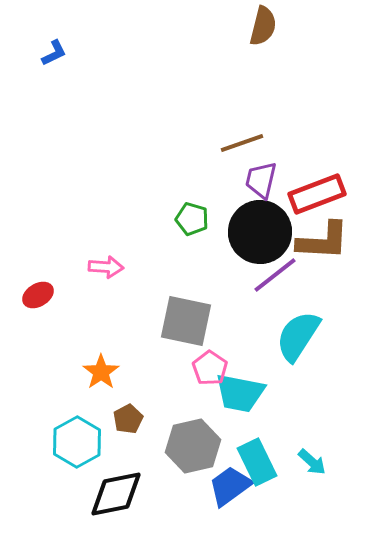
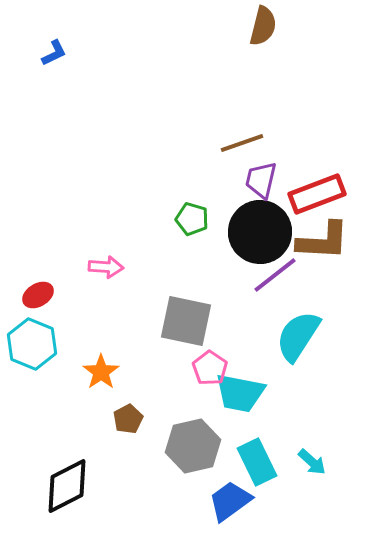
cyan hexagon: moved 45 px left, 98 px up; rotated 9 degrees counterclockwise
blue trapezoid: moved 15 px down
black diamond: moved 49 px left, 8 px up; rotated 16 degrees counterclockwise
